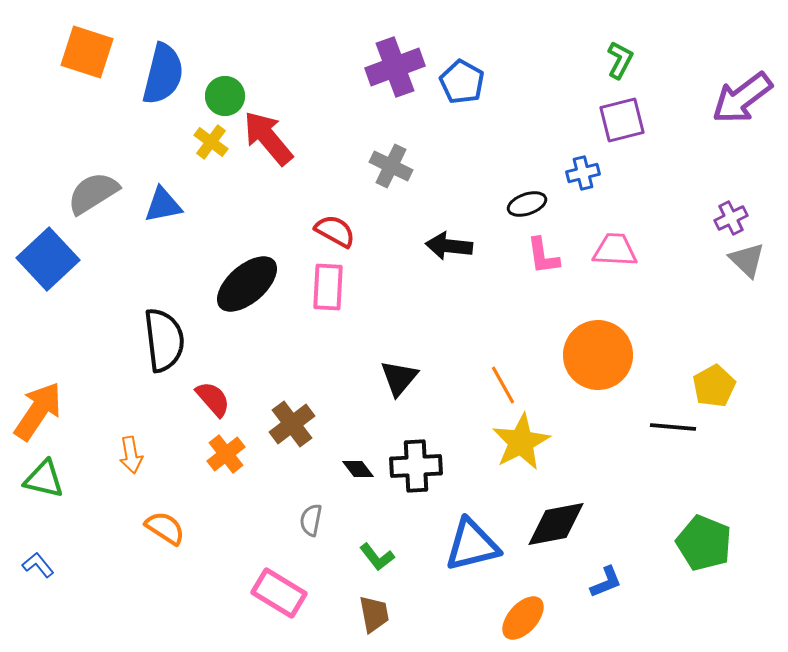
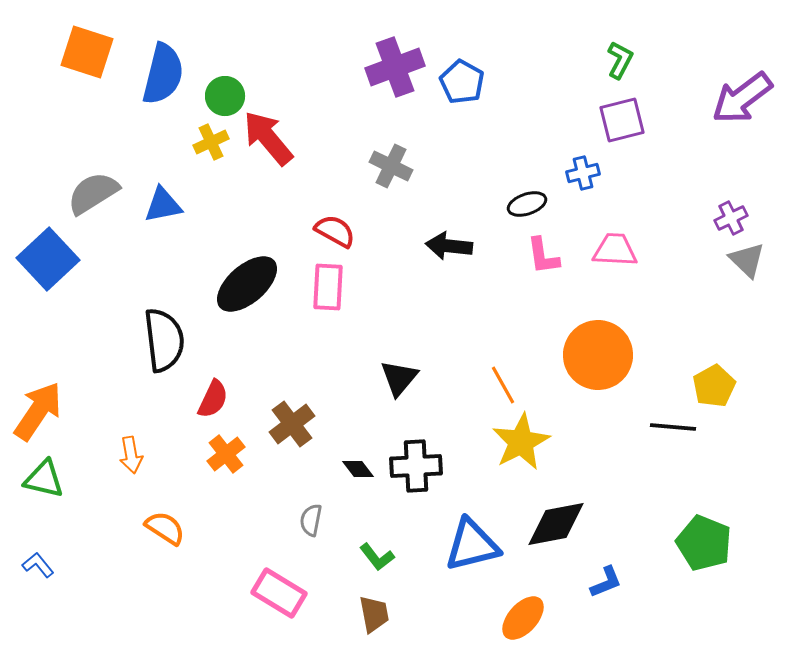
yellow cross at (211, 142): rotated 28 degrees clockwise
red semicircle at (213, 399): rotated 66 degrees clockwise
